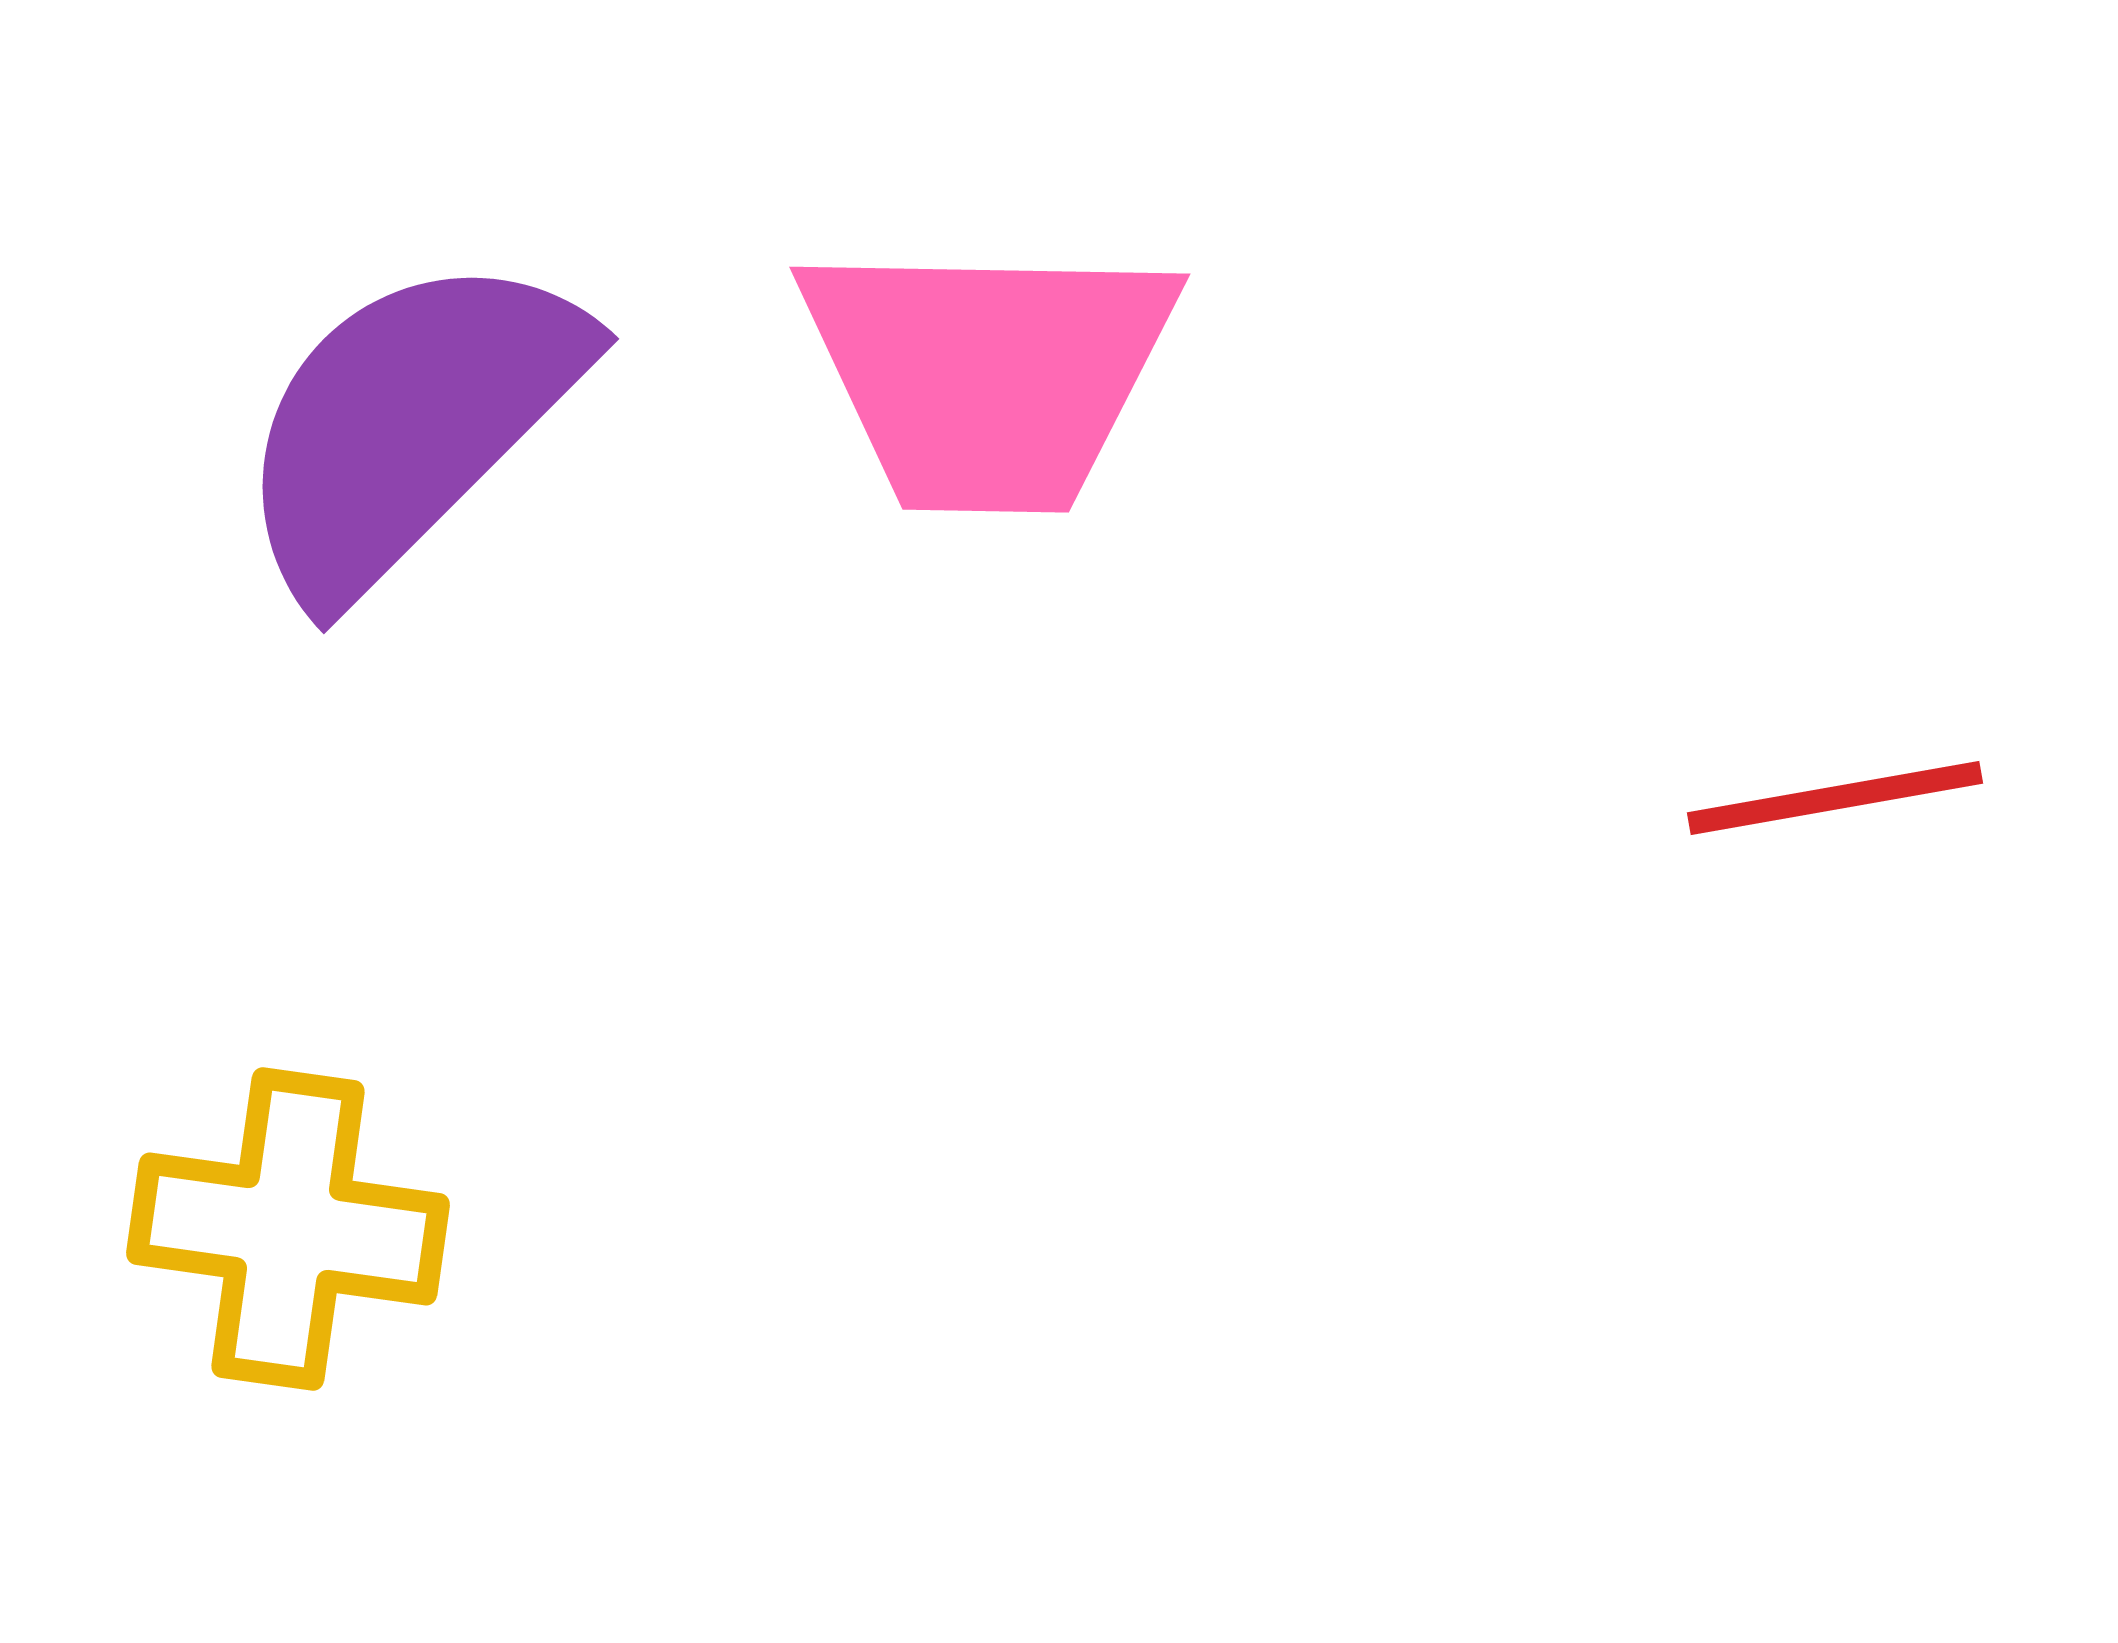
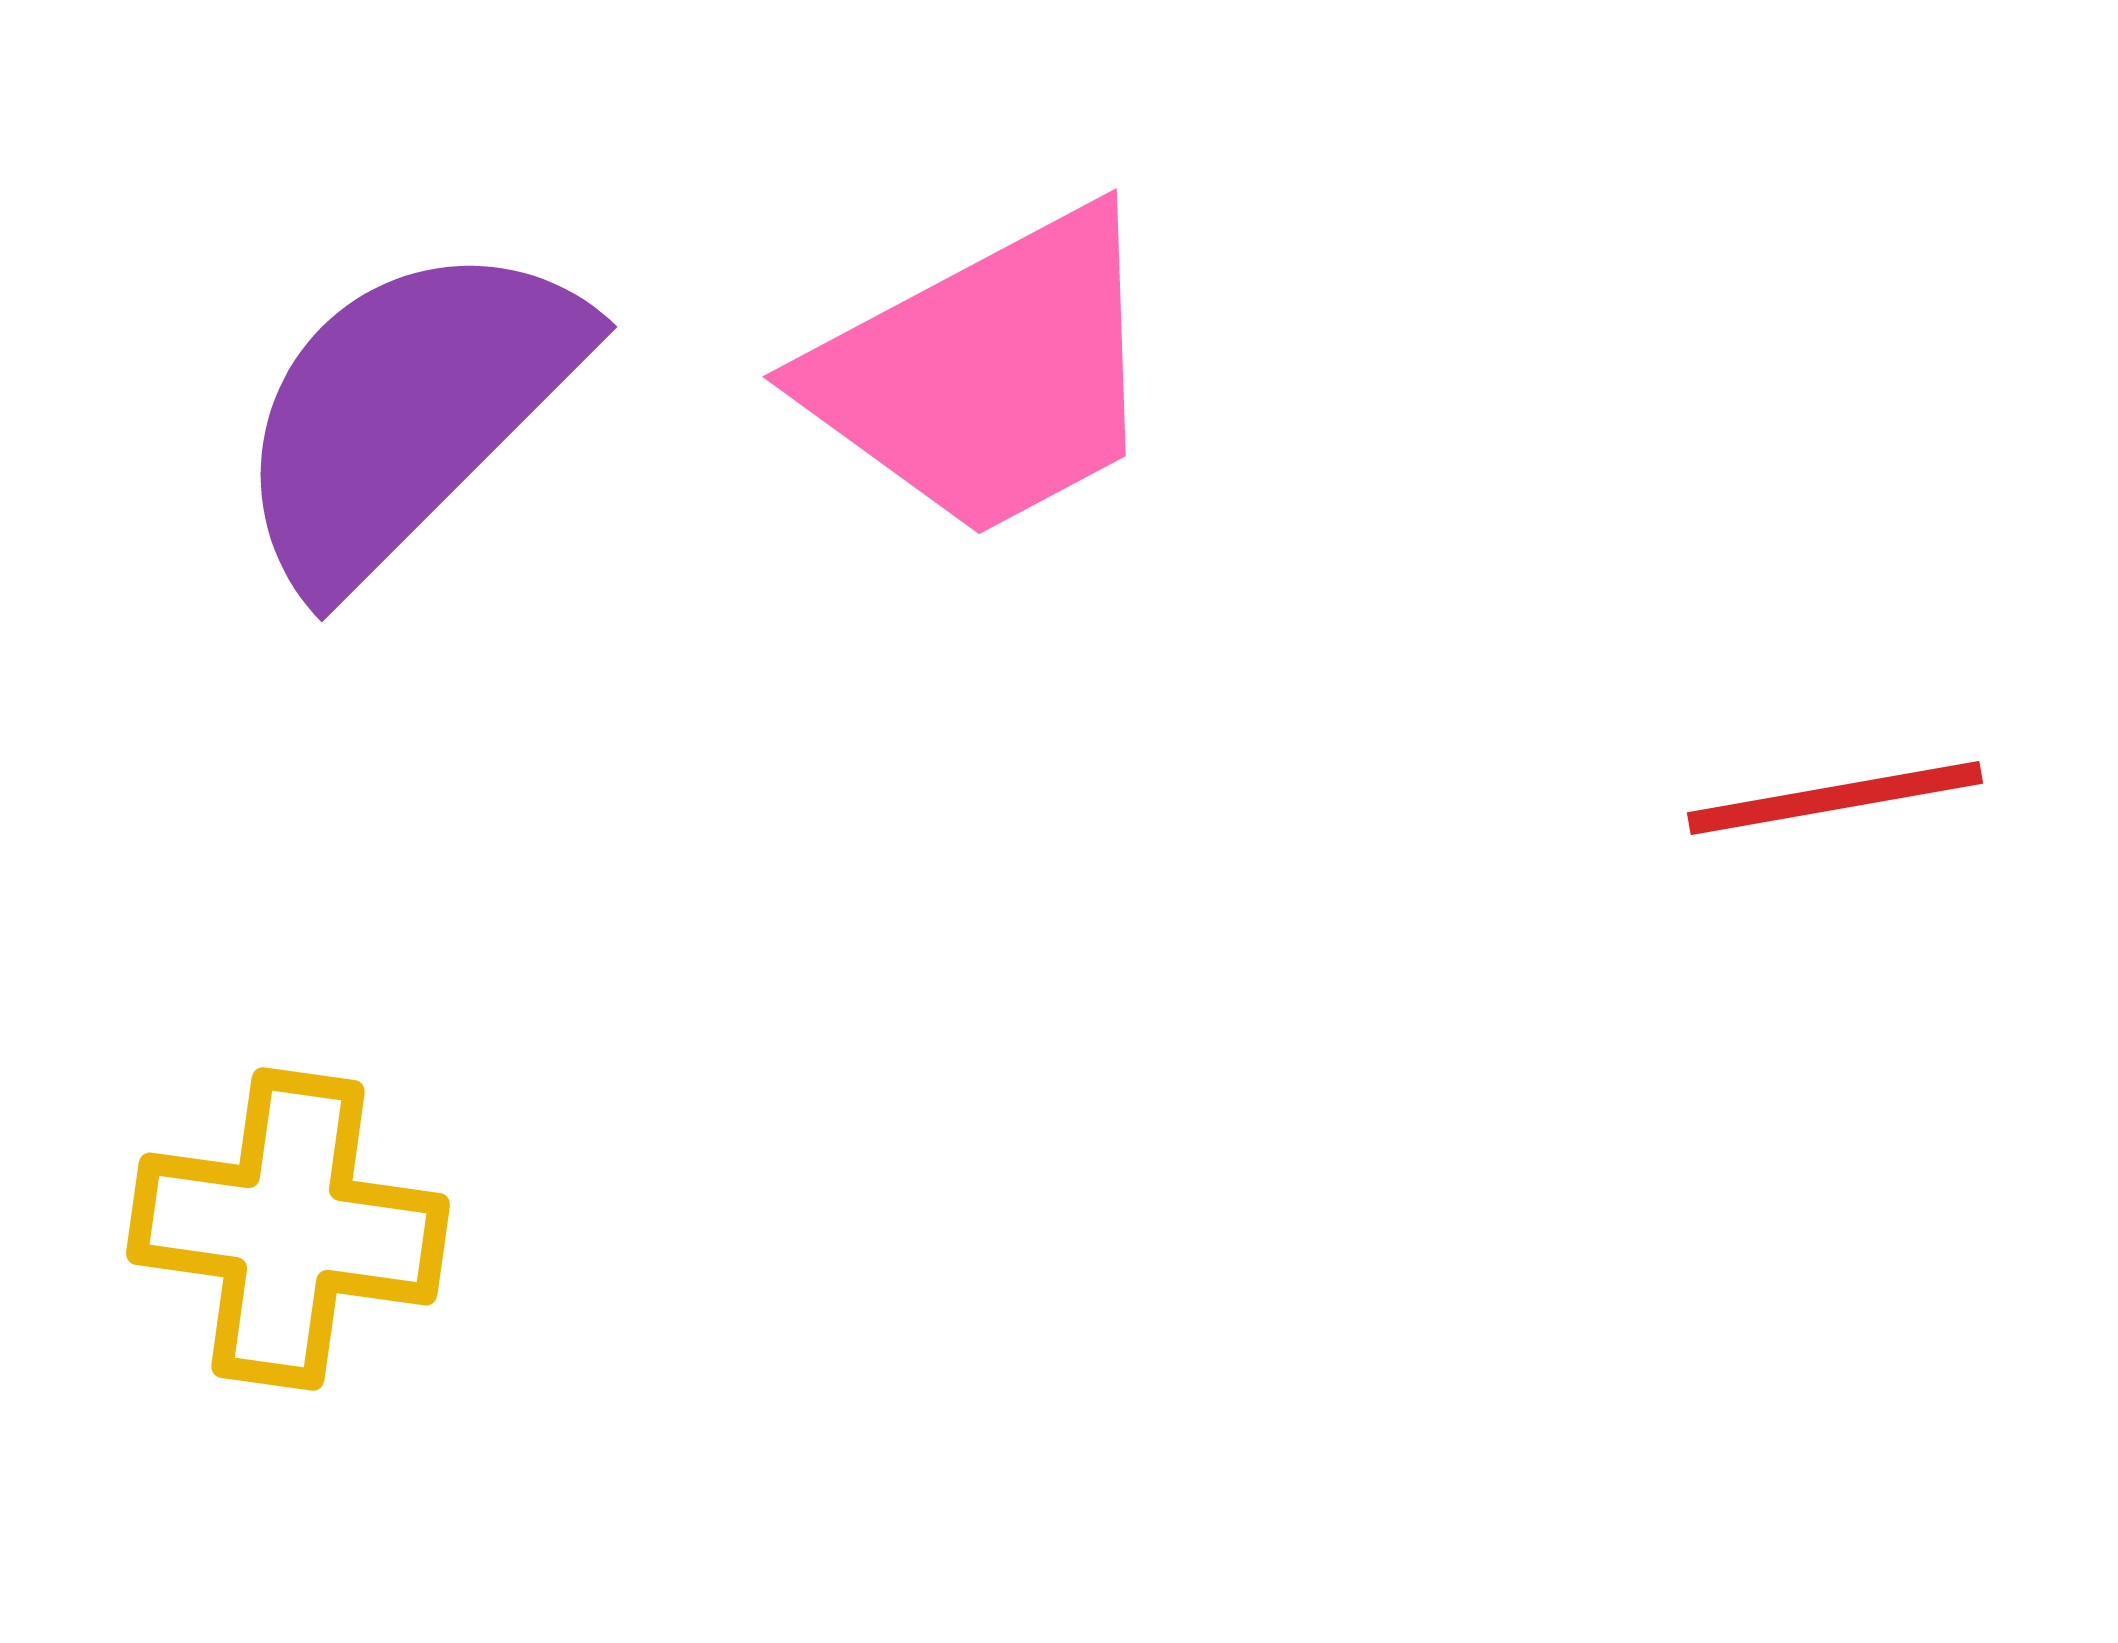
pink trapezoid: rotated 29 degrees counterclockwise
purple semicircle: moved 2 px left, 12 px up
